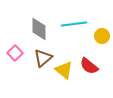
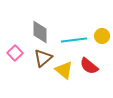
cyan line: moved 16 px down
gray diamond: moved 1 px right, 3 px down
